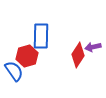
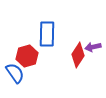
blue rectangle: moved 6 px right, 2 px up
blue semicircle: moved 1 px right, 2 px down
